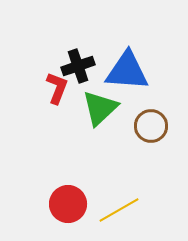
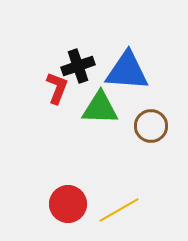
green triangle: rotated 45 degrees clockwise
